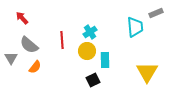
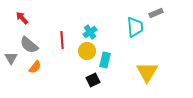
cyan rectangle: rotated 14 degrees clockwise
